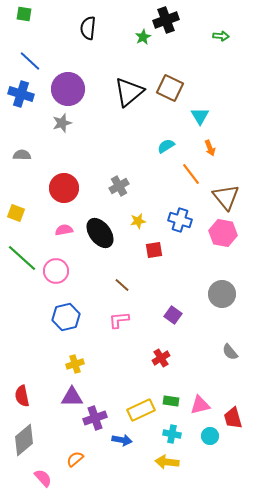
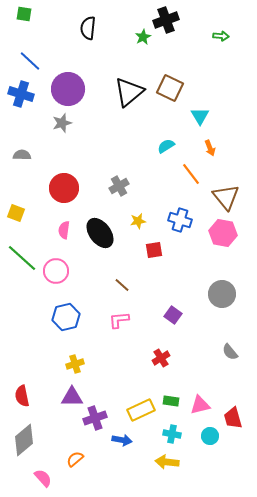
pink semicircle at (64, 230): rotated 72 degrees counterclockwise
